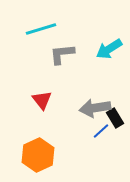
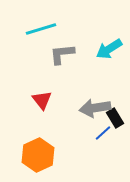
blue line: moved 2 px right, 2 px down
